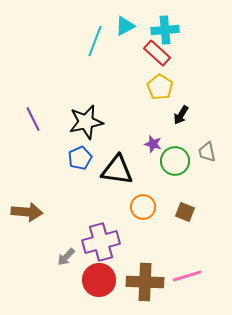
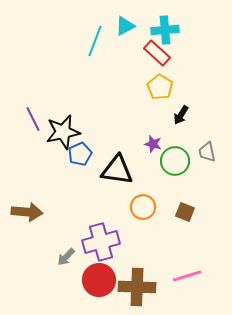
black star: moved 23 px left, 10 px down
blue pentagon: moved 4 px up
brown cross: moved 8 px left, 5 px down
